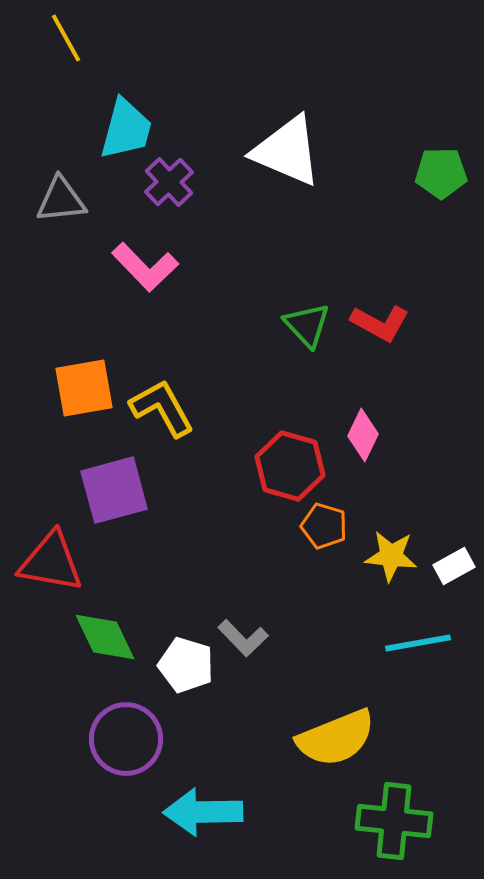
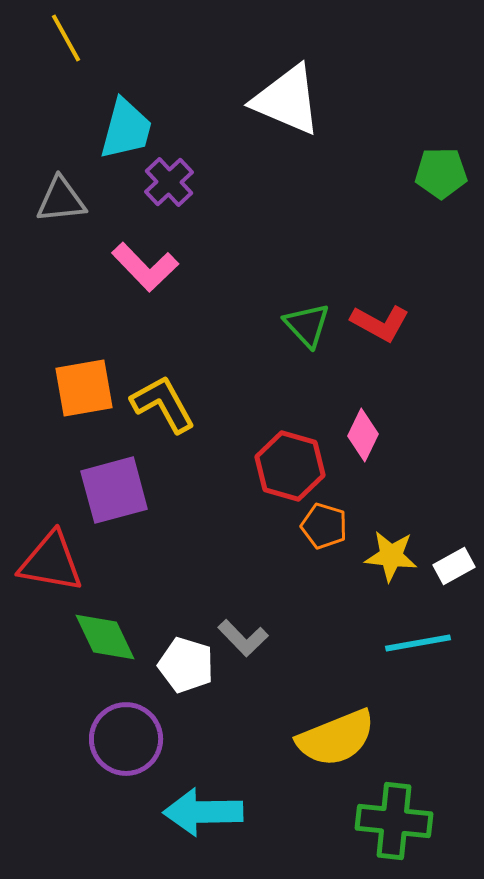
white triangle: moved 51 px up
yellow L-shape: moved 1 px right, 4 px up
